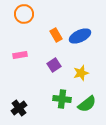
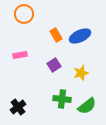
green semicircle: moved 2 px down
black cross: moved 1 px left, 1 px up
